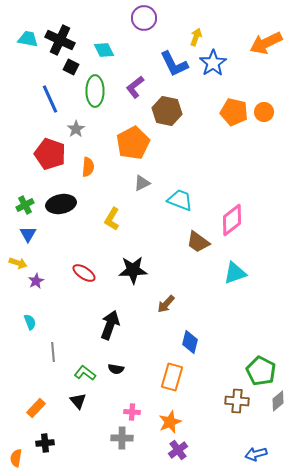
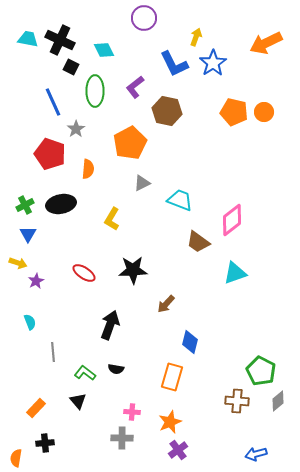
blue line at (50, 99): moved 3 px right, 3 px down
orange pentagon at (133, 143): moved 3 px left
orange semicircle at (88, 167): moved 2 px down
